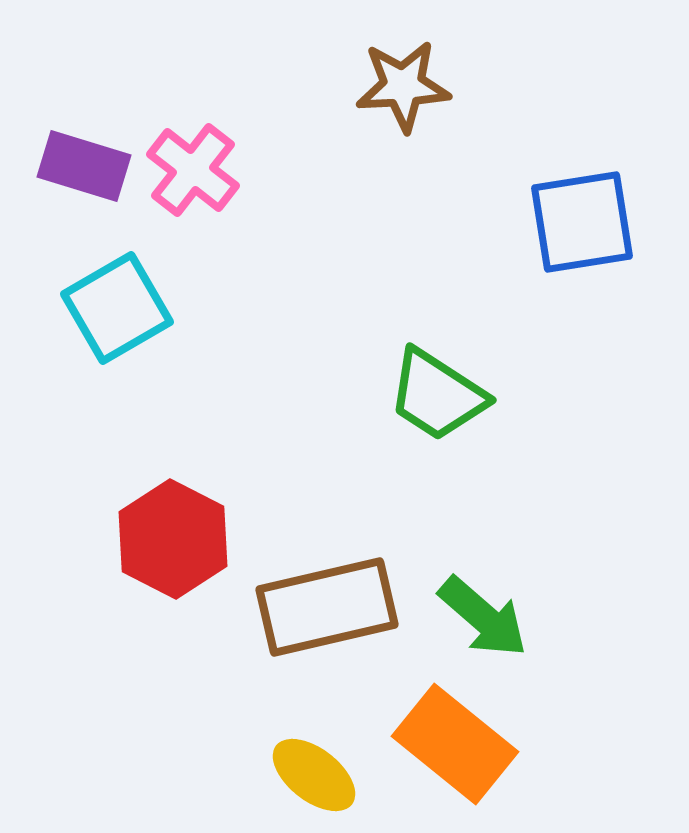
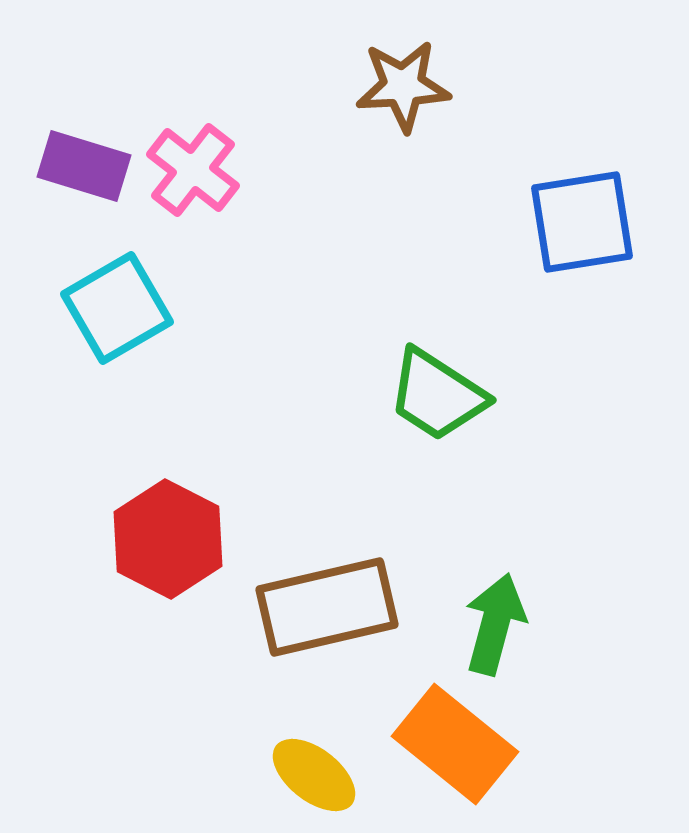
red hexagon: moved 5 px left
green arrow: moved 12 px right, 7 px down; rotated 116 degrees counterclockwise
